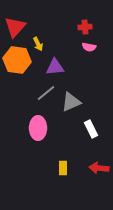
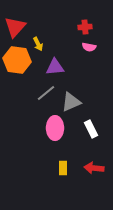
pink ellipse: moved 17 px right
red arrow: moved 5 px left
